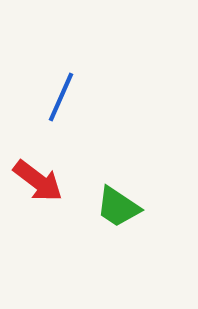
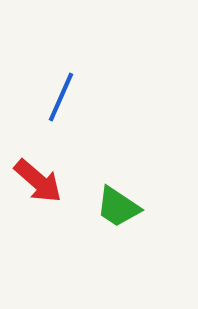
red arrow: rotated 4 degrees clockwise
